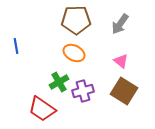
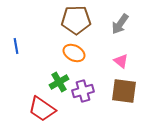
brown square: rotated 24 degrees counterclockwise
